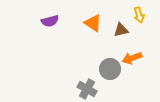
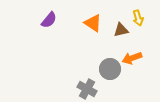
yellow arrow: moved 1 px left, 3 px down
purple semicircle: moved 1 px left, 1 px up; rotated 36 degrees counterclockwise
